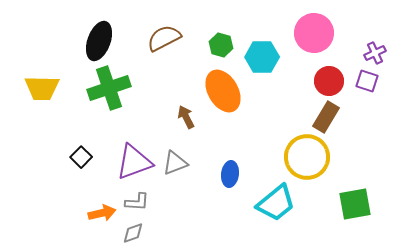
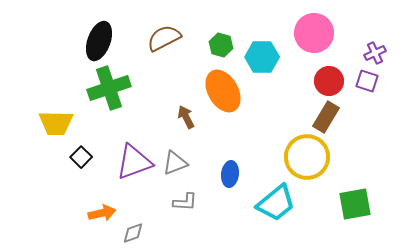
yellow trapezoid: moved 14 px right, 35 px down
gray L-shape: moved 48 px right
